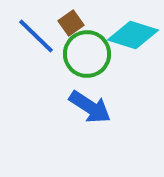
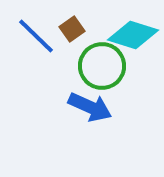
brown square: moved 1 px right, 6 px down
green circle: moved 15 px right, 12 px down
blue arrow: rotated 9 degrees counterclockwise
